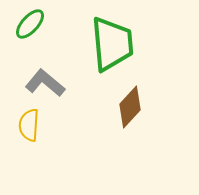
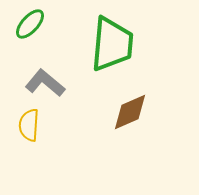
green trapezoid: rotated 10 degrees clockwise
brown diamond: moved 5 px down; rotated 24 degrees clockwise
